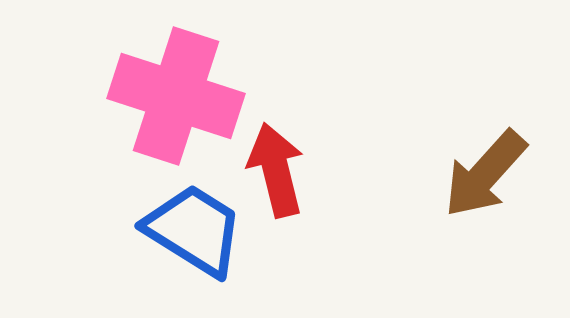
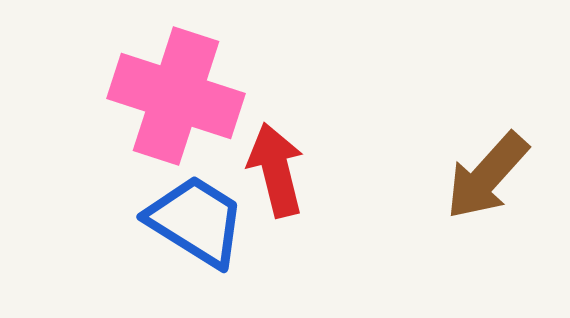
brown arrow: moved 2 px right, 2 px down
blue trapezoid: moved 2 px right, 9 px up
